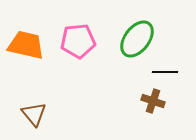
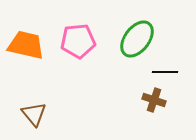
brown cross: moved 1 px right, 1 px up
